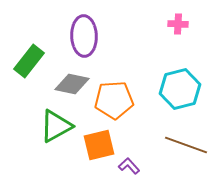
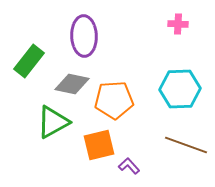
cyan hexagon: rotated 12 degrees clockwise
green triangle: moved 3 px left, 4 px up
